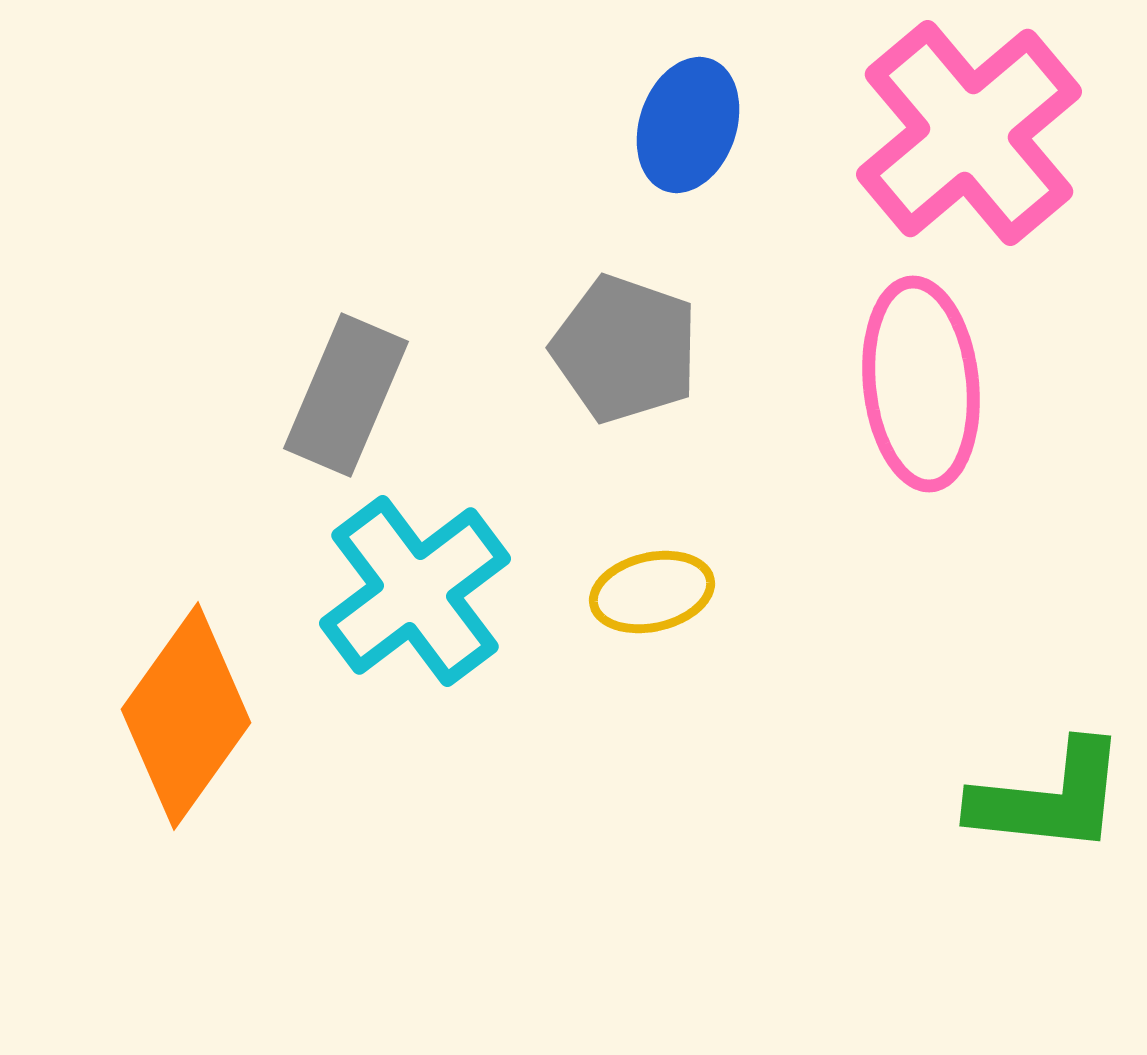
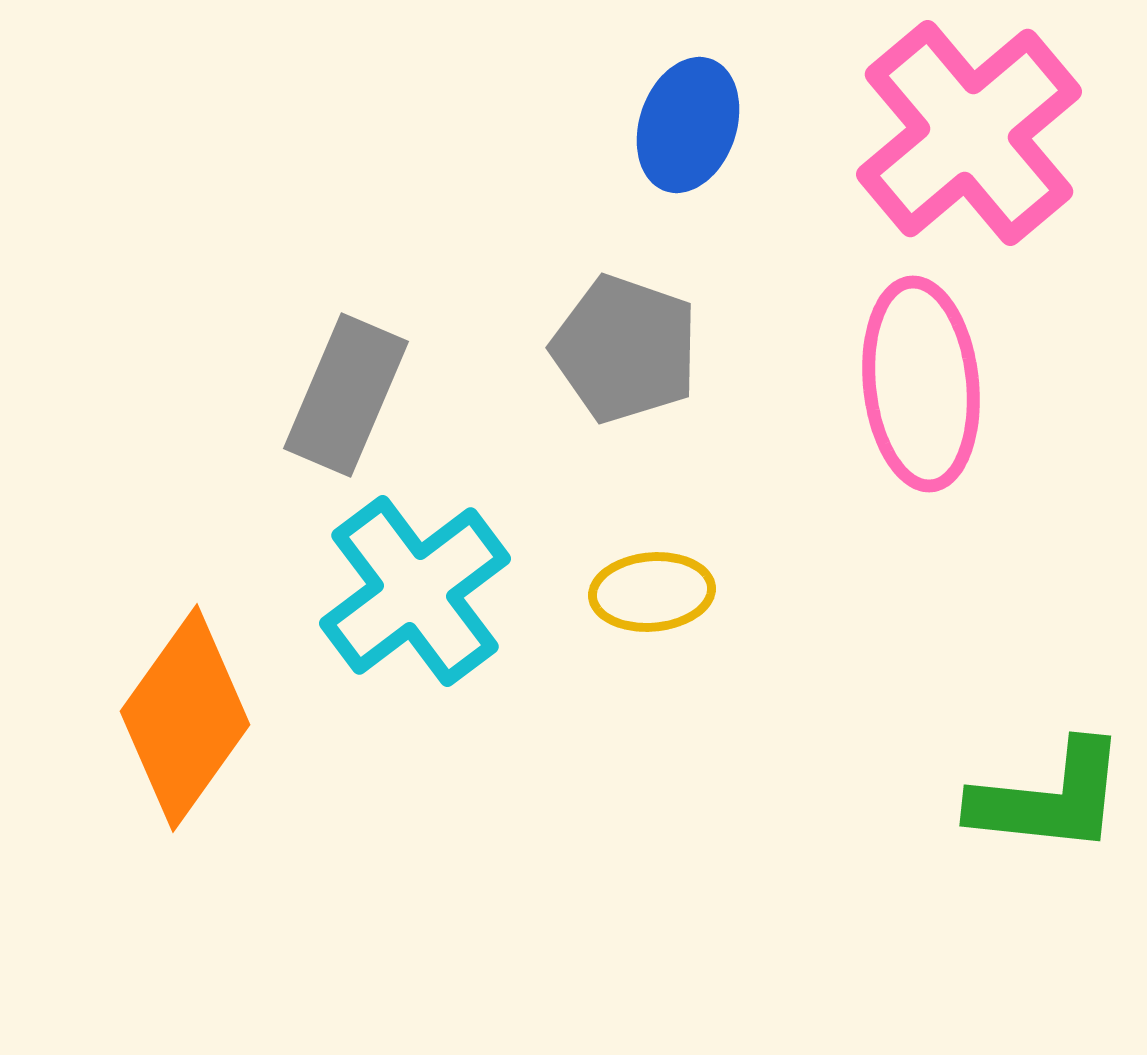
yellow ellipse: rotated 8 degrees clockwise
orange diamond: moved 1 px left, 2 px down
